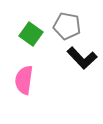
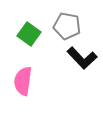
green square: moved 2 px left
pink semicircle: moved 1 px left, 1 px down
